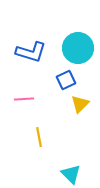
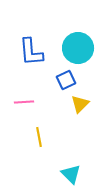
blue L-shape: rotated 68 degrees clockwise
pink line: moved 3 px down
